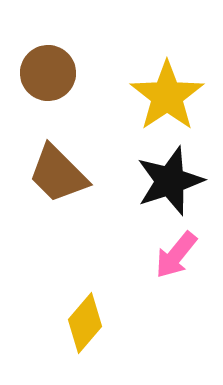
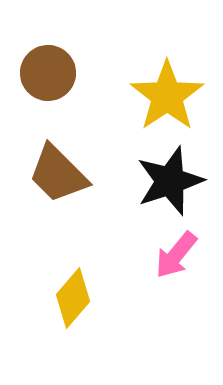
yellow diamond: moved 12 px left, 25 px up
